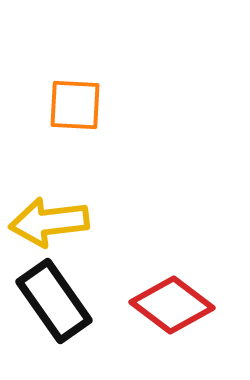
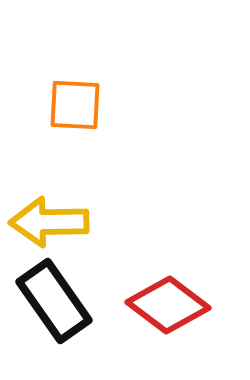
yellow arrow: rotated 6 degrees clockwise
red diamond: moved 4 px left
